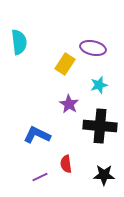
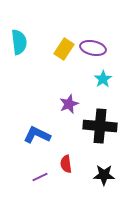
yellow rectangle: moved 1 px left, 15 px up
cyan star: moved 4 px right, 6 px up; rotated 18 degrees counterclockwise
purple star: rotated 18 degrees clockwise
